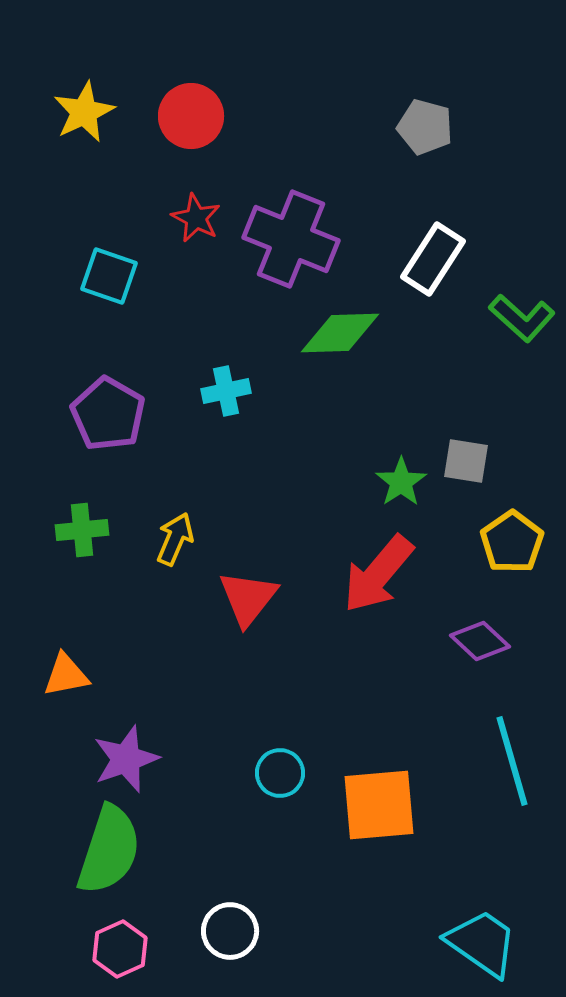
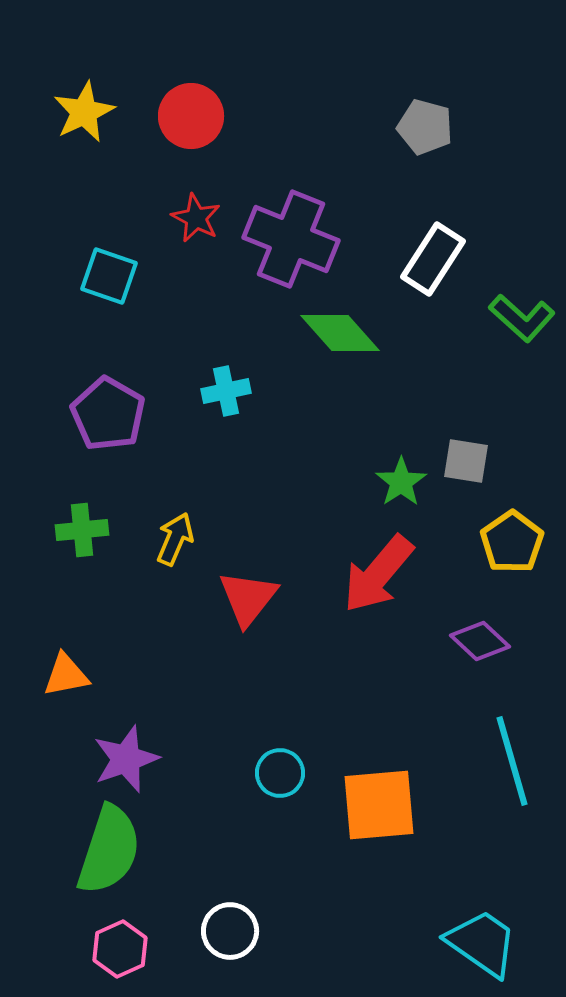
green diamond: rotated 50 degrees clockwise
